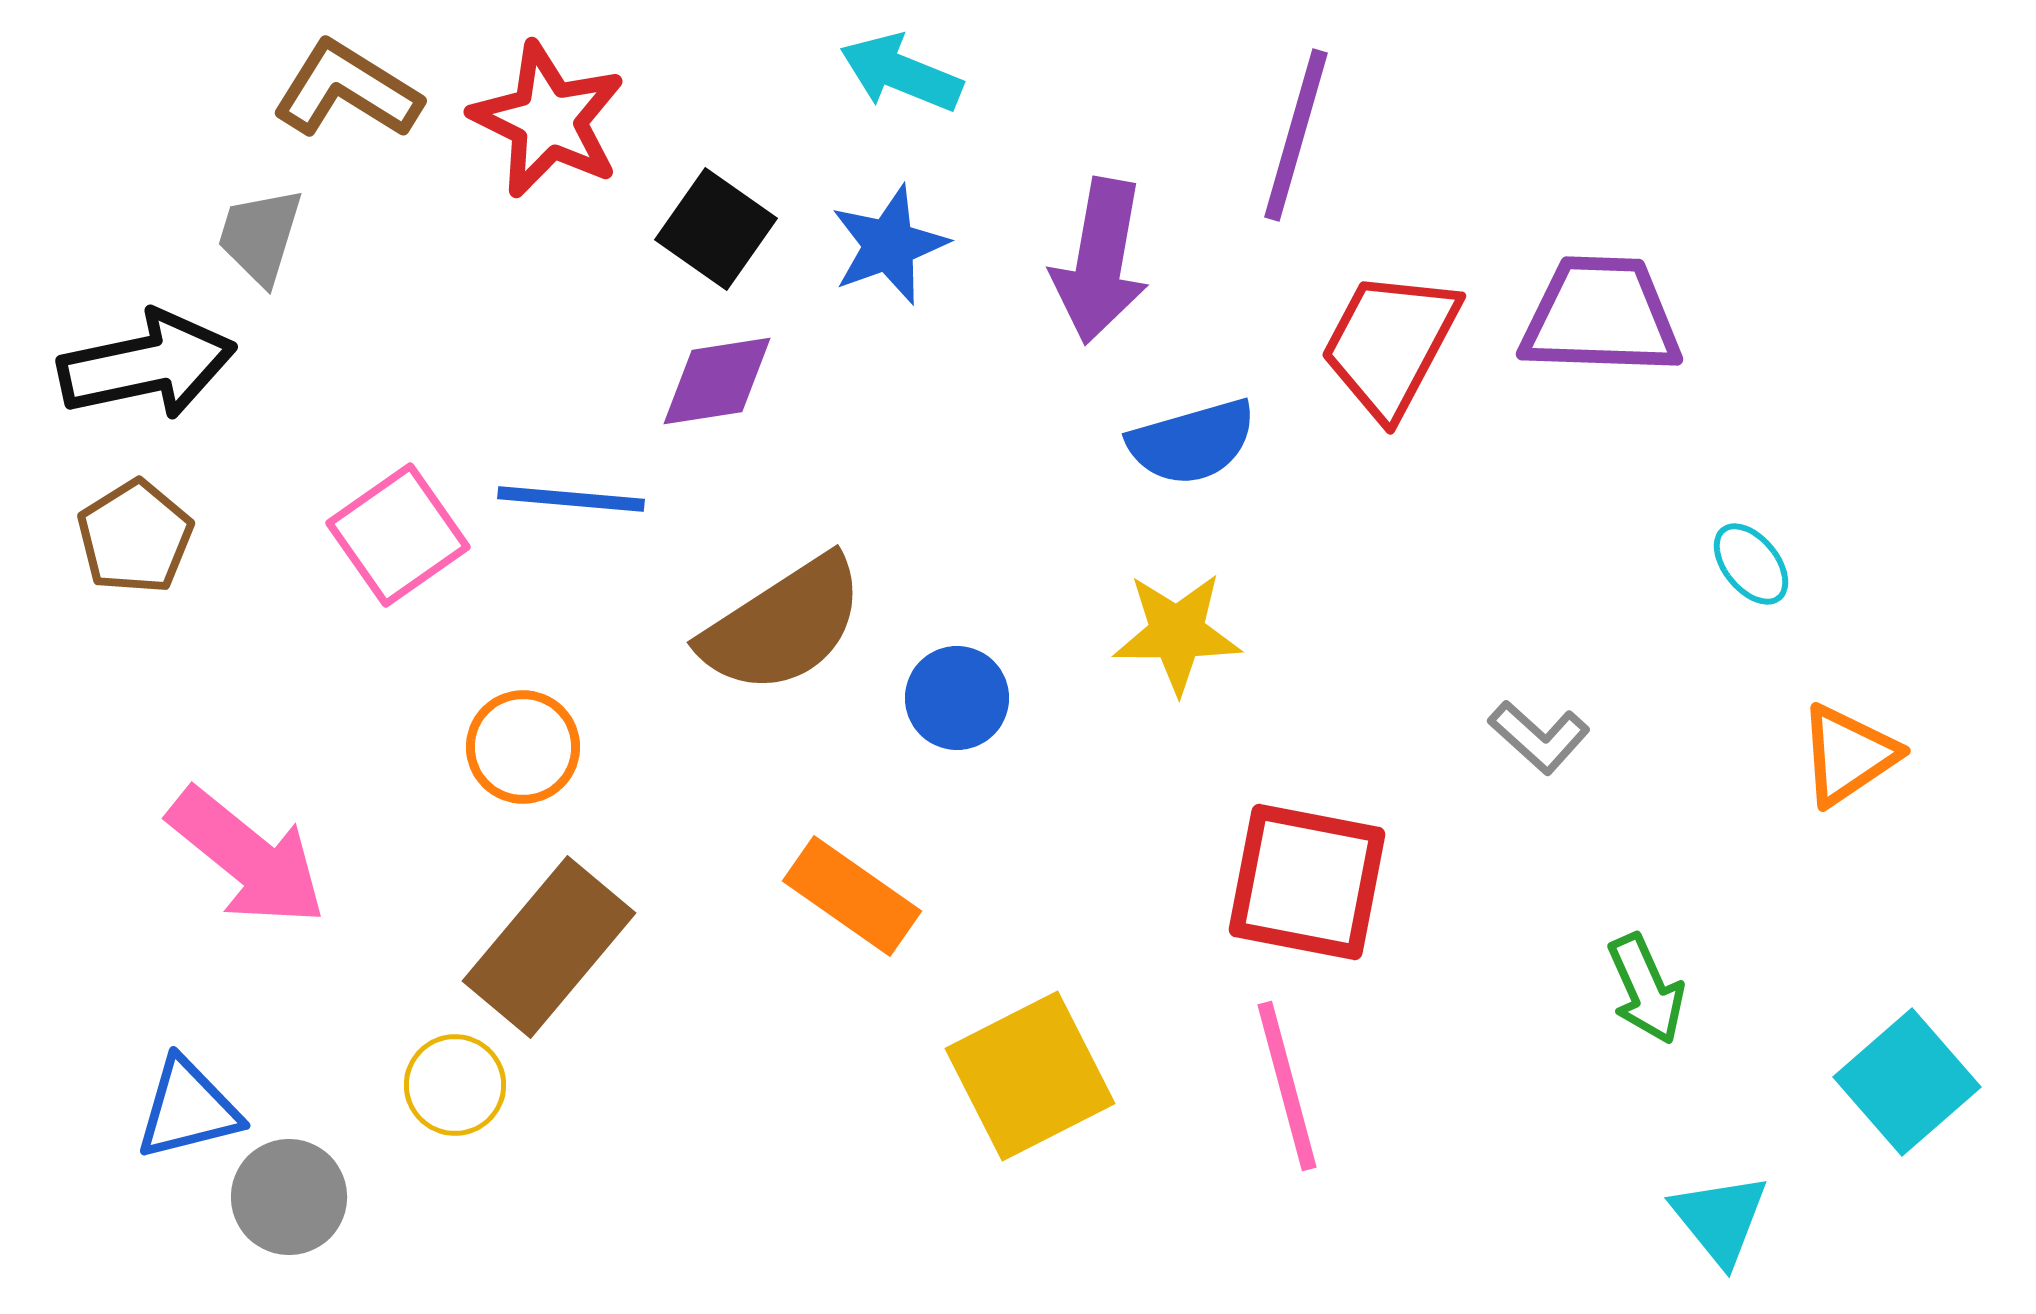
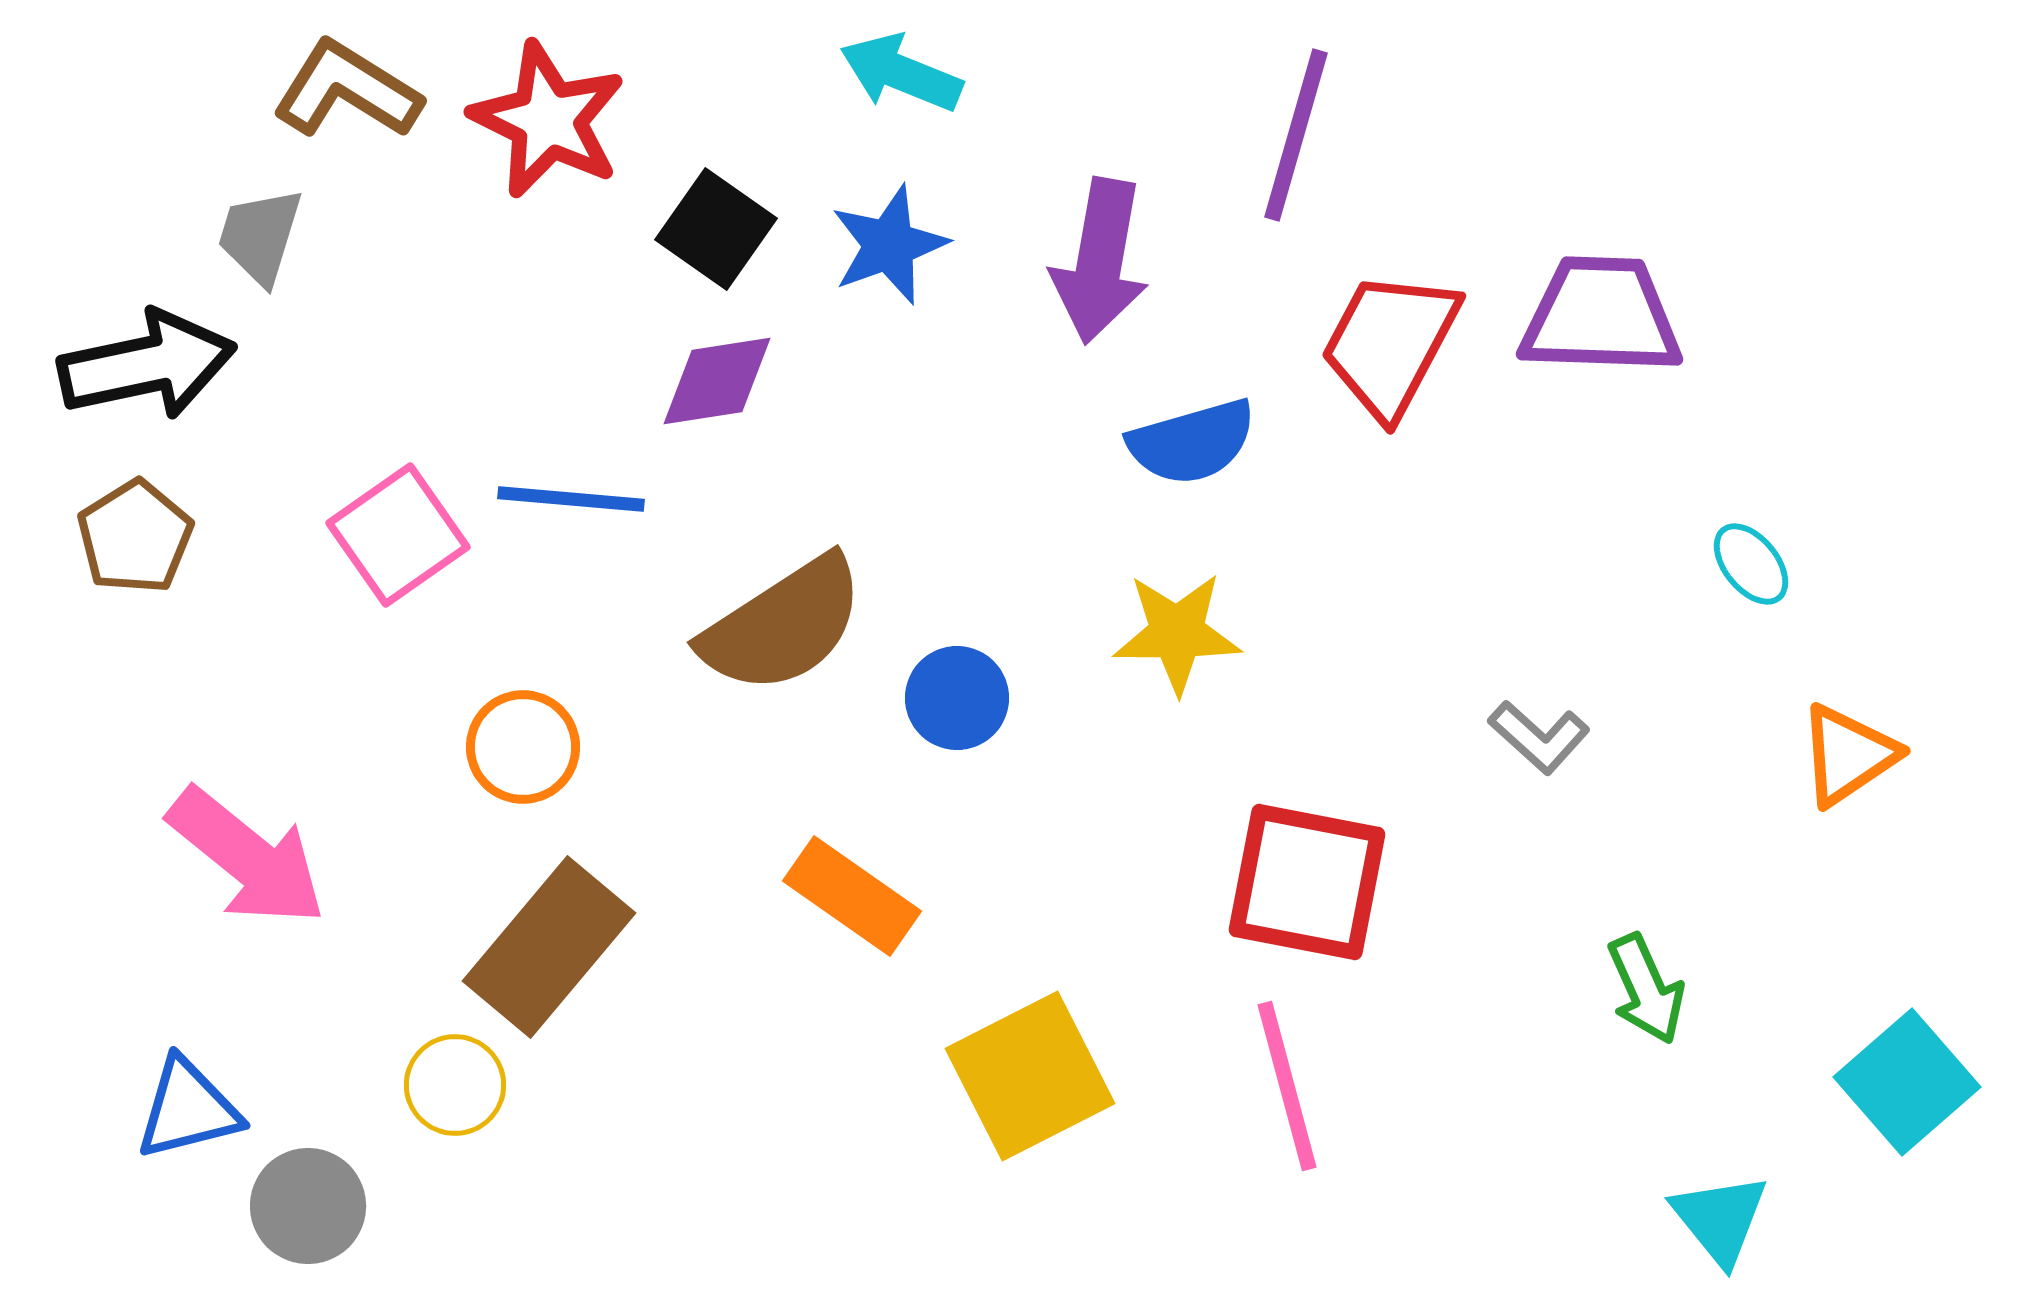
gray circle: moved 19 px right, 9 px down
